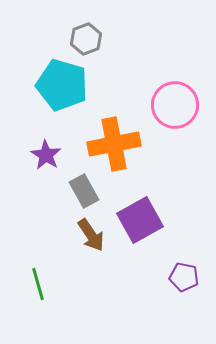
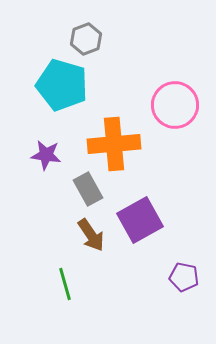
orange cross: rotated 6 degrees clockwise
purple star: rotated 24 degrees counterclockwise
gray rectangle: moved 4 px right, 2 px up
green line: moved 27 px right
